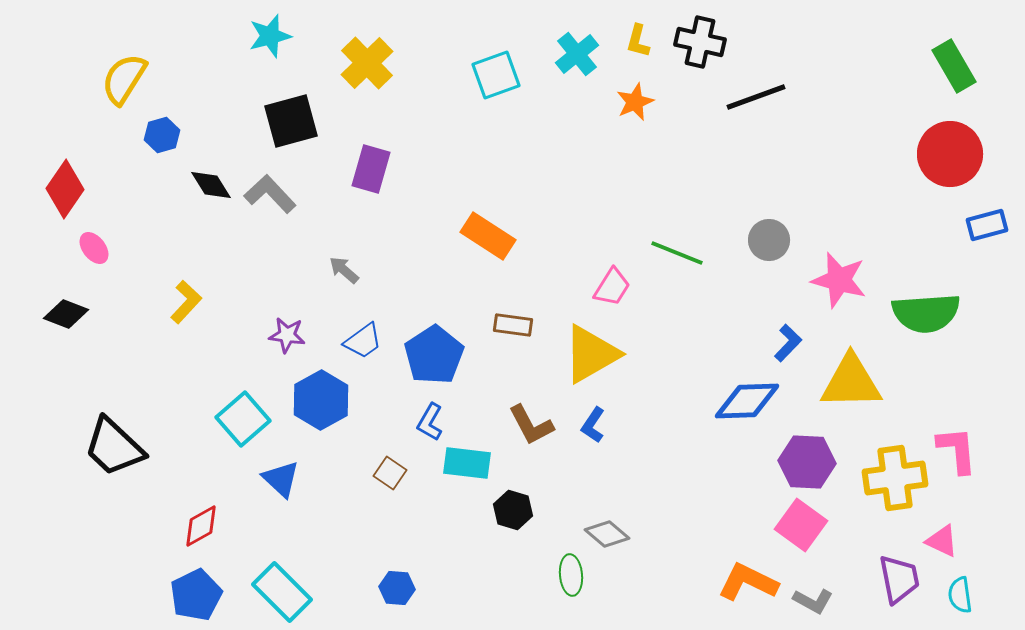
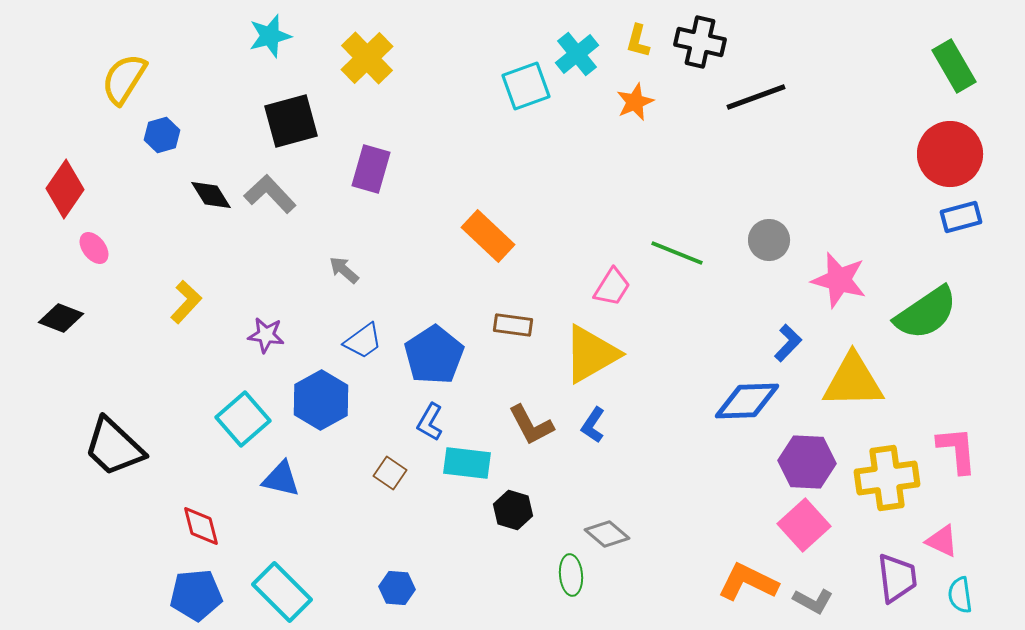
yellow cross at (367, 63): moved 5 px up
cyan square at (496, 75): moved 30 px right, 11 px down
black diamond at (211, 185): moved 10 px down
blue rectangle at (987, 225): moved 26 px left, 8 px up
orange rectangle at (488, 236): rotated 10 degrees clockwise
green semicircle at (926, 313): rotated 30 degrees counterclockwise
black diamond at (66, 314): moved 5 px left, 4 px down
purple star at (287, 335): moved 21 px left
yellow triangle at (851, 382): moved 2 px right, 1 px up
yellow cross at (895, 478): moved 8 px left
blue triangle at (281, 479): rotated 30 degrees counterclockwise
pink square at (801, 525): moved 3 px right; rotated 12 degrees clockwise
red diamond at (201, 526): rotated 75 degrees counterclockwise
purple trapezoid at (899, 579): moved 2 px left, 1 px up; rotated 4 degrees clockwise
blue pentagon at (196, 595): rotated 21 degrees clockwise
